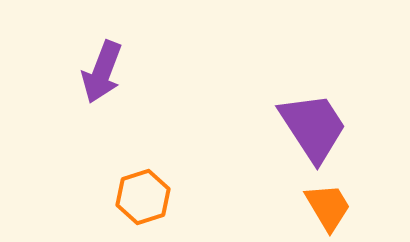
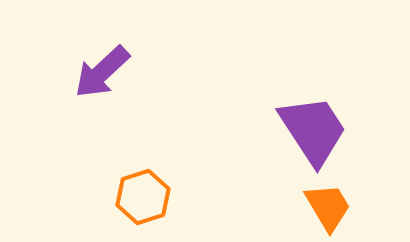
purple arrow: rotated 26 degrees clockwise
purple trapezoid: moved 3 px down
